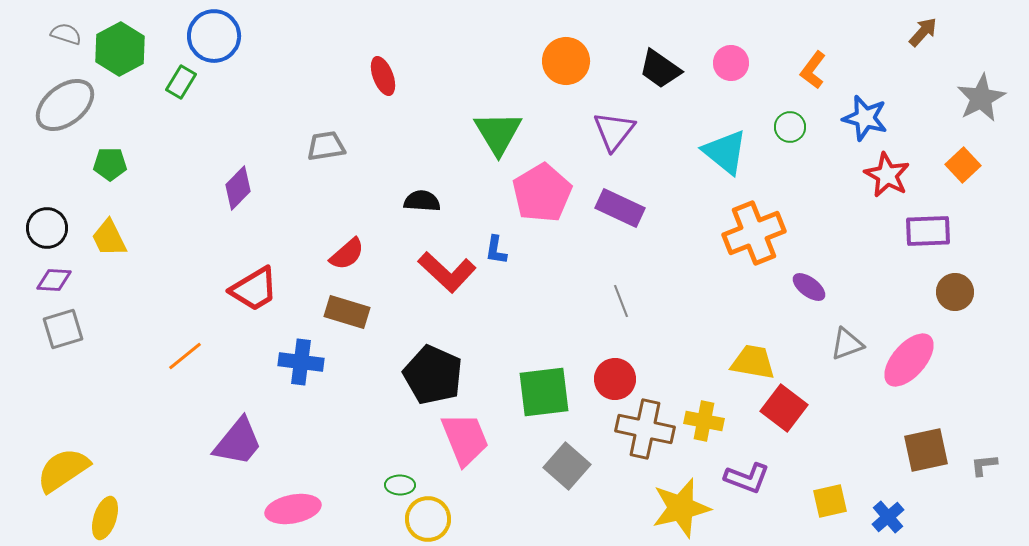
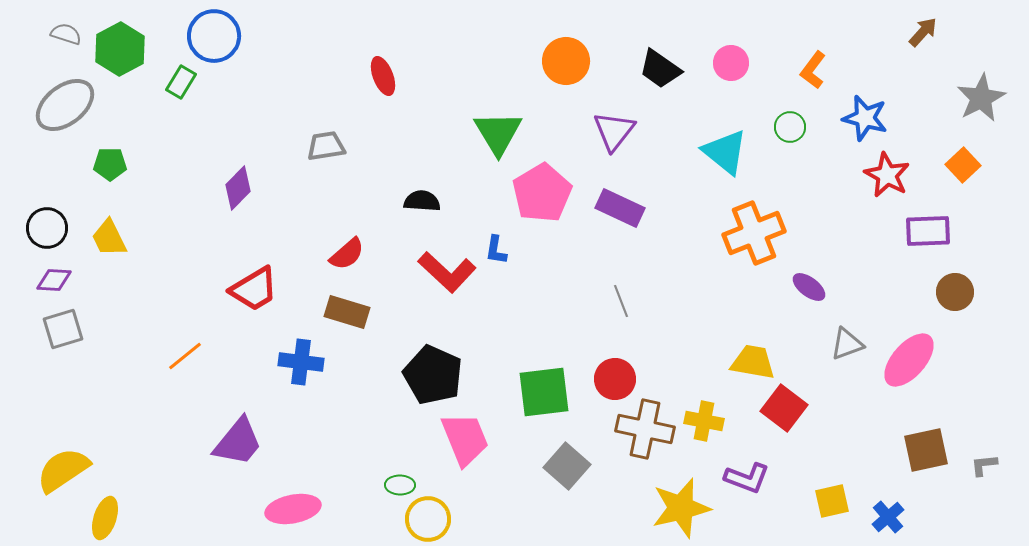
yellow square at (830, 501): moved 2 px right
